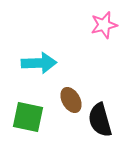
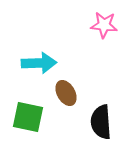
pink star: rotated 20 degrees clockwise
brown ellipse: moved 5 px left, 7 px up
black semicircle: moved 1 px right, 2 px down; rotated 12 degrees clockwise
